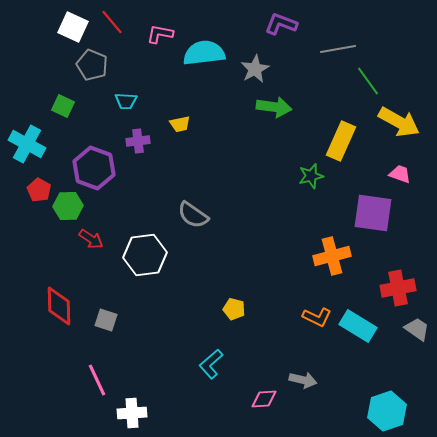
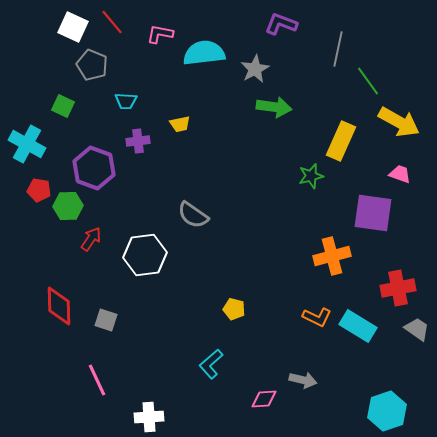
gray line: rotated 68 degrees counterclockwise
red pentagon: rotated 20 degrees counterclockwise
red arrow: rotated 90 degrees counterclockwise
white cross: moved 17 px right, 4 px down
